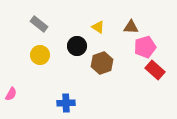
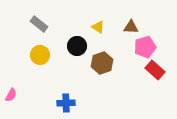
pink semicircle: moved 1 px down
